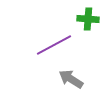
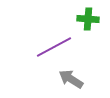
purple line: moved 2 px down
